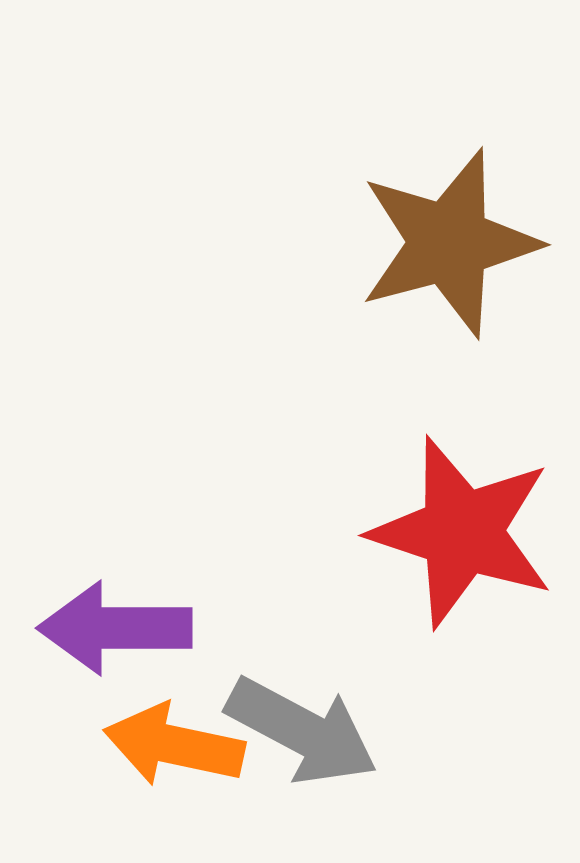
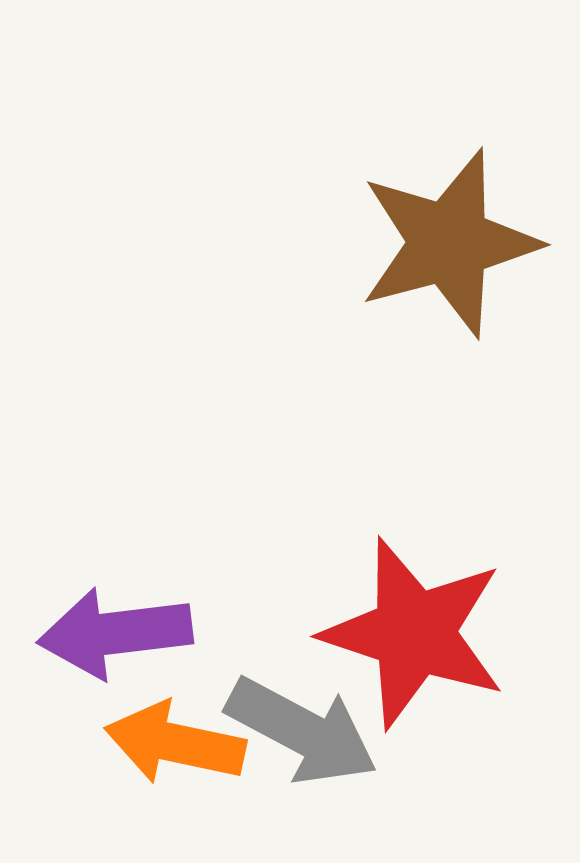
red star: moved 48 px left, 101 px down
purple arrow: moved 5 px down; rotated 7 degrees counterclockwise
orange arrow: moved 1 px right, 2 px up
